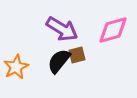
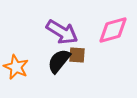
purple arrow: moved 3 px down
brown square: rotated 18 degrees clockwise
orange star: rotated 20 degrees counterclockwise
